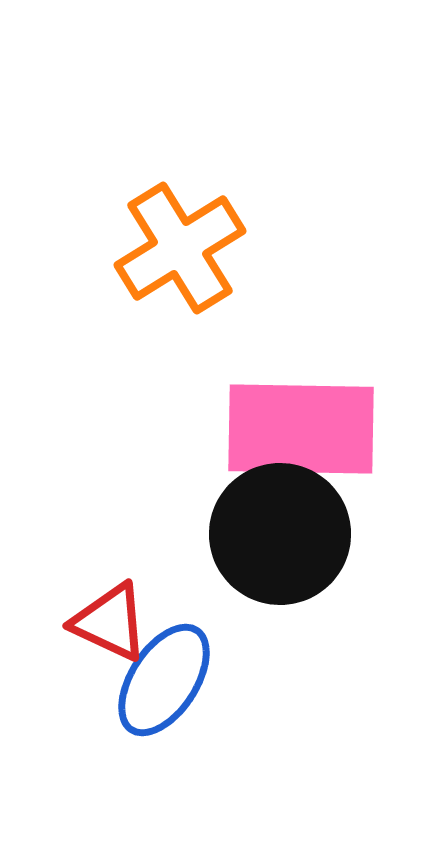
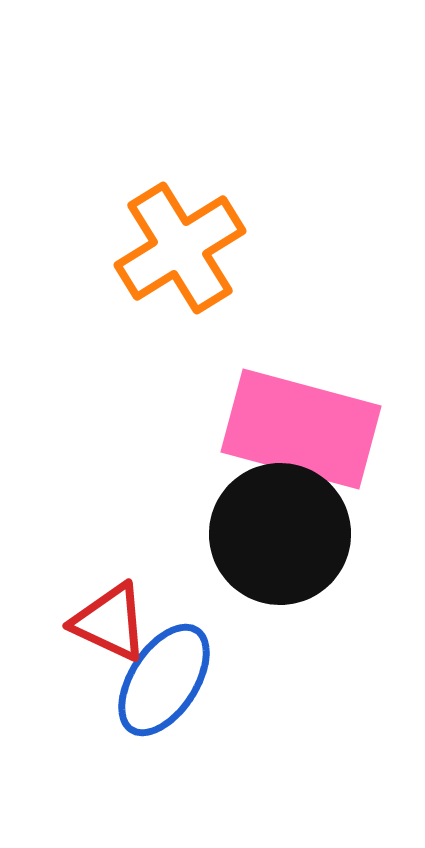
pink rectangle: rotated 14 degrees clockwise
